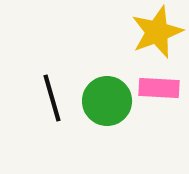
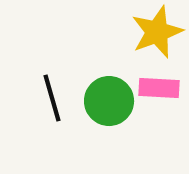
green circle: moved 2 px right
